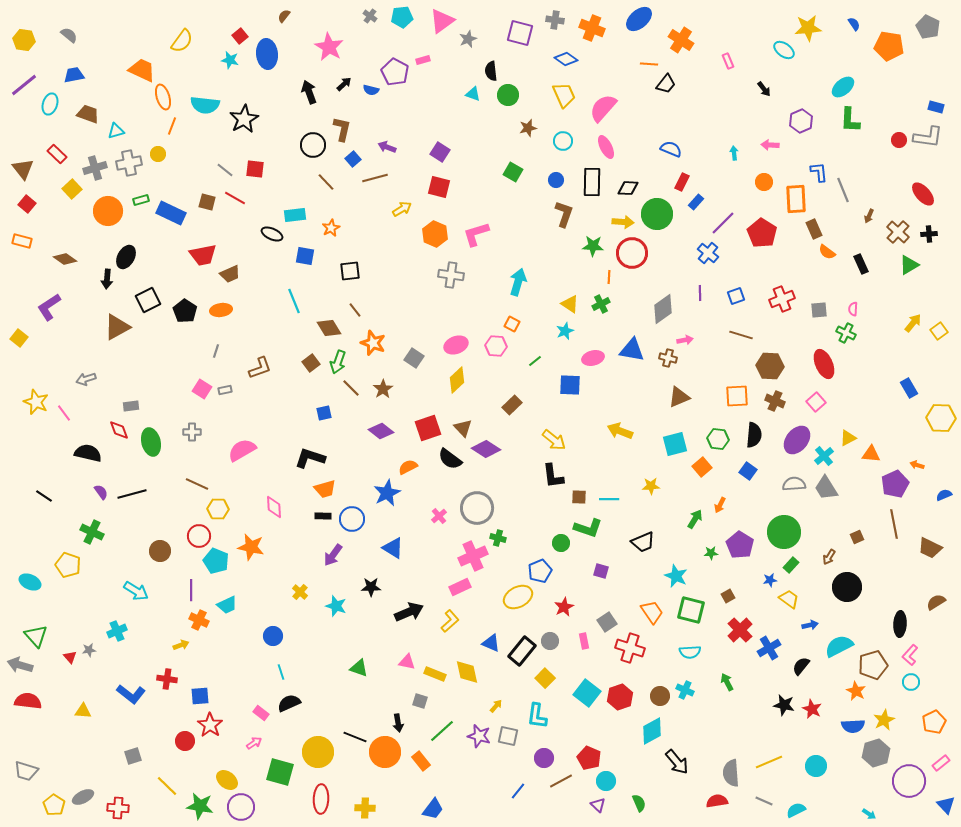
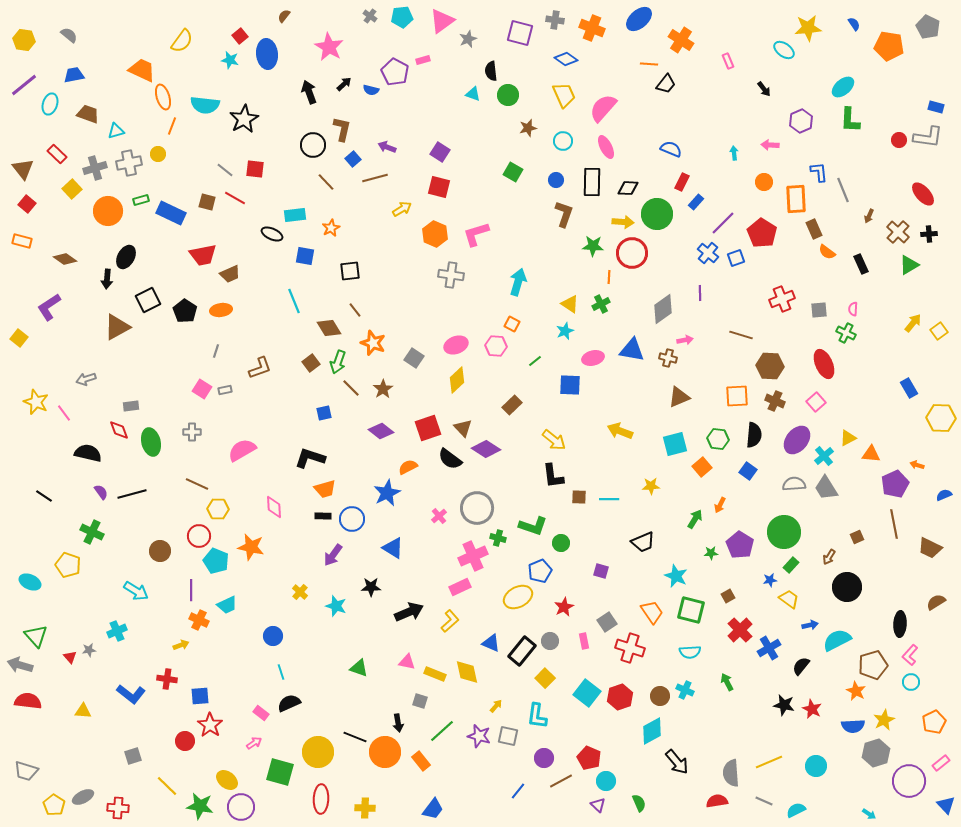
blue square at (736, 296): moved 38 px up
green L-shape at (588, 528): moved 55 px left, 2 px up
cyan semicircle at (839, 646): moved 2 px left, 6 px up
